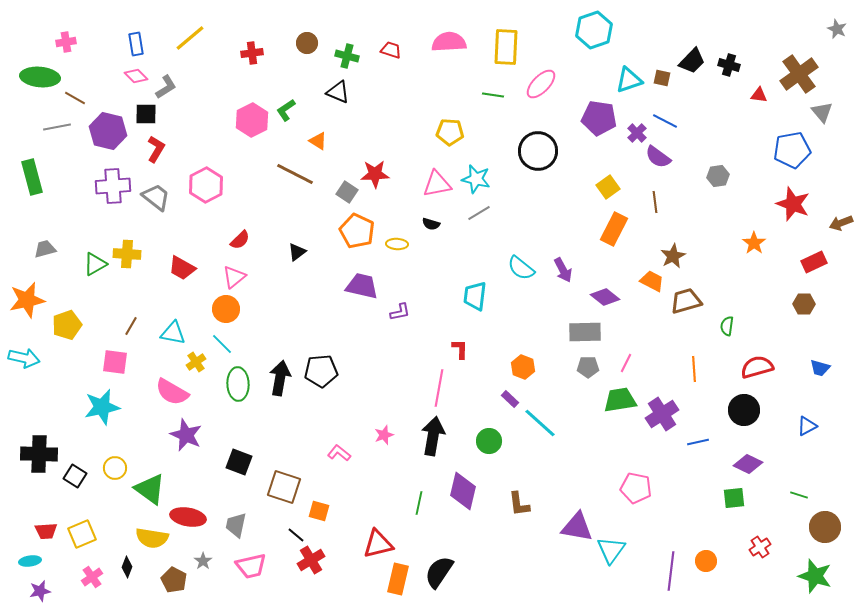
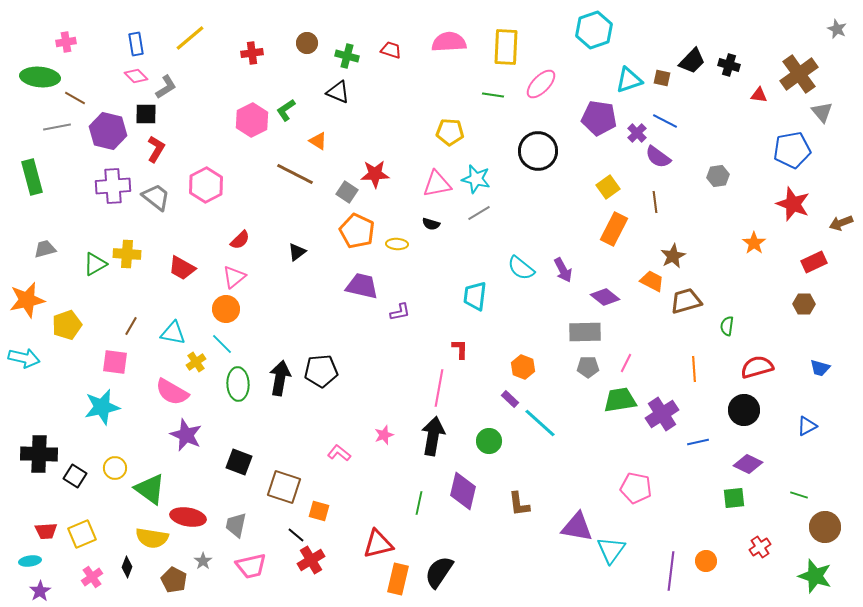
purple star at (40, 591): rotated 20 degrees counterclockwise
